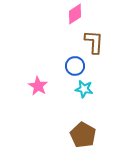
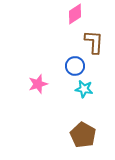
pink star: moved 2 px up; rotated 24 degrees clockwise
